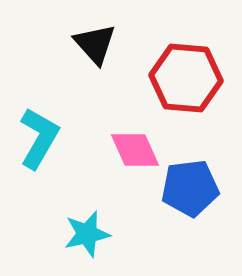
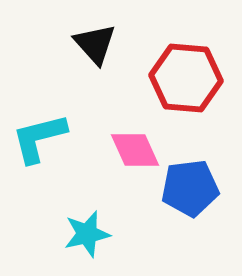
cyan L-shape: rotated 134 degrees counterclockwise
